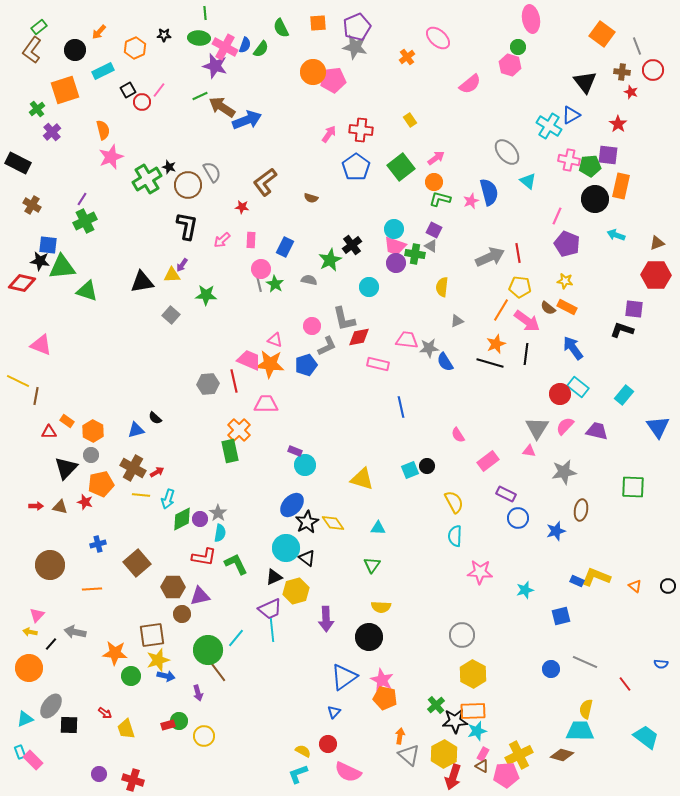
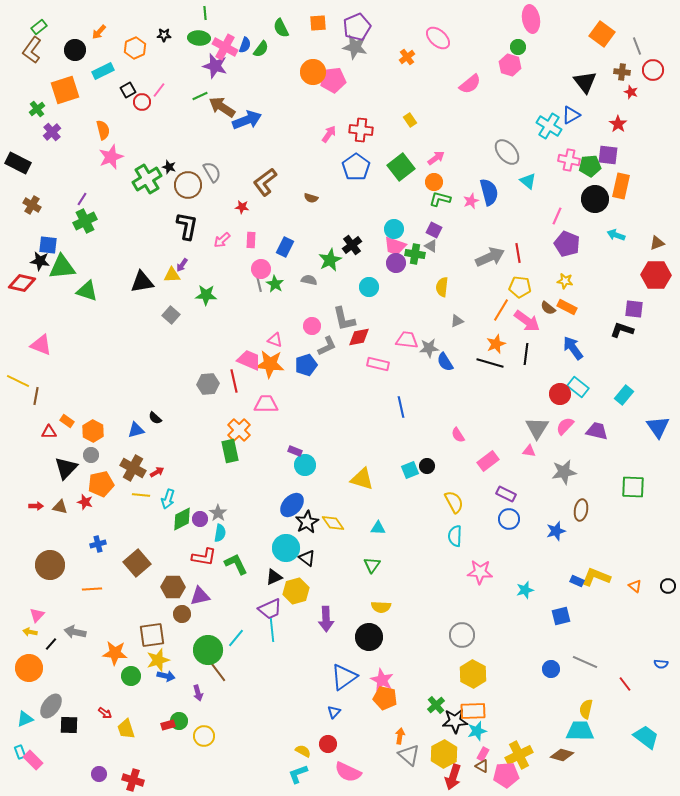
blue circle at (518, 518): moved 9 px left, 1 px down
